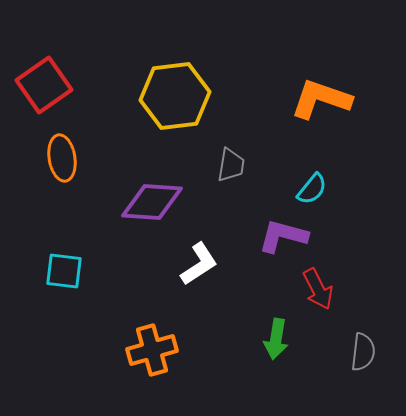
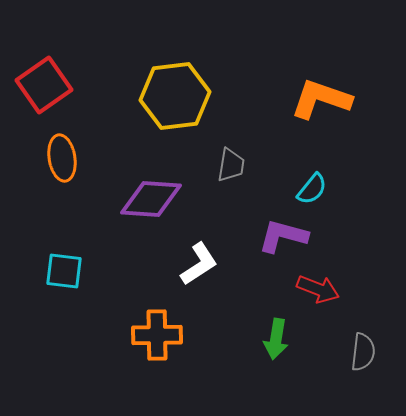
purple diamond: moved 1 px left, 3 px up
red arrow: rotated 42 degrees counterclockwise
orange cross: moved 5 px right, 15 px up; rotated 15 degrees clockwise
